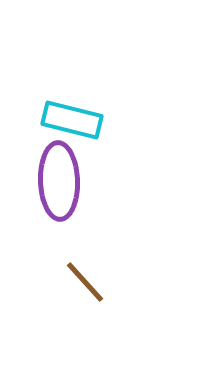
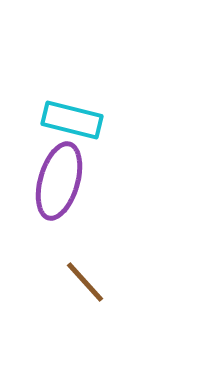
purple ellipse: rotated 18 degrees clockwise
